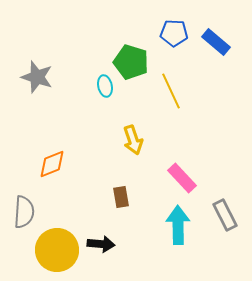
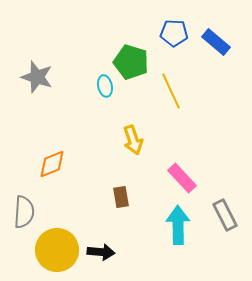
black arrow: moved 8 px down
